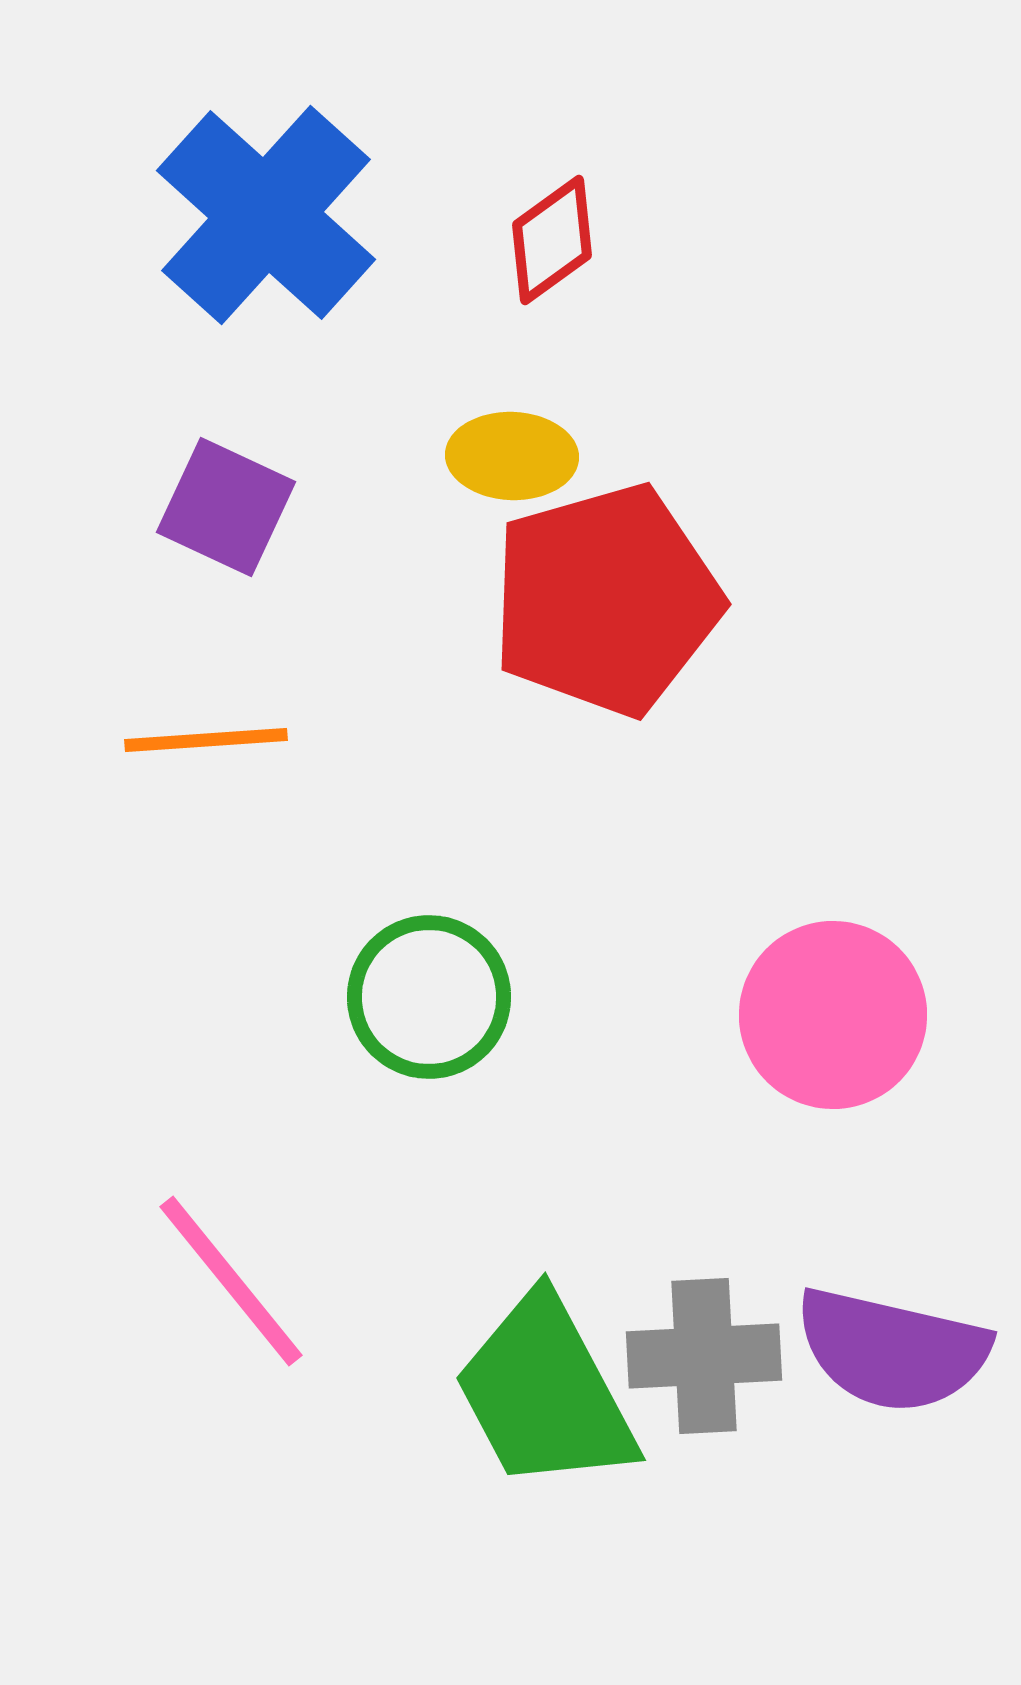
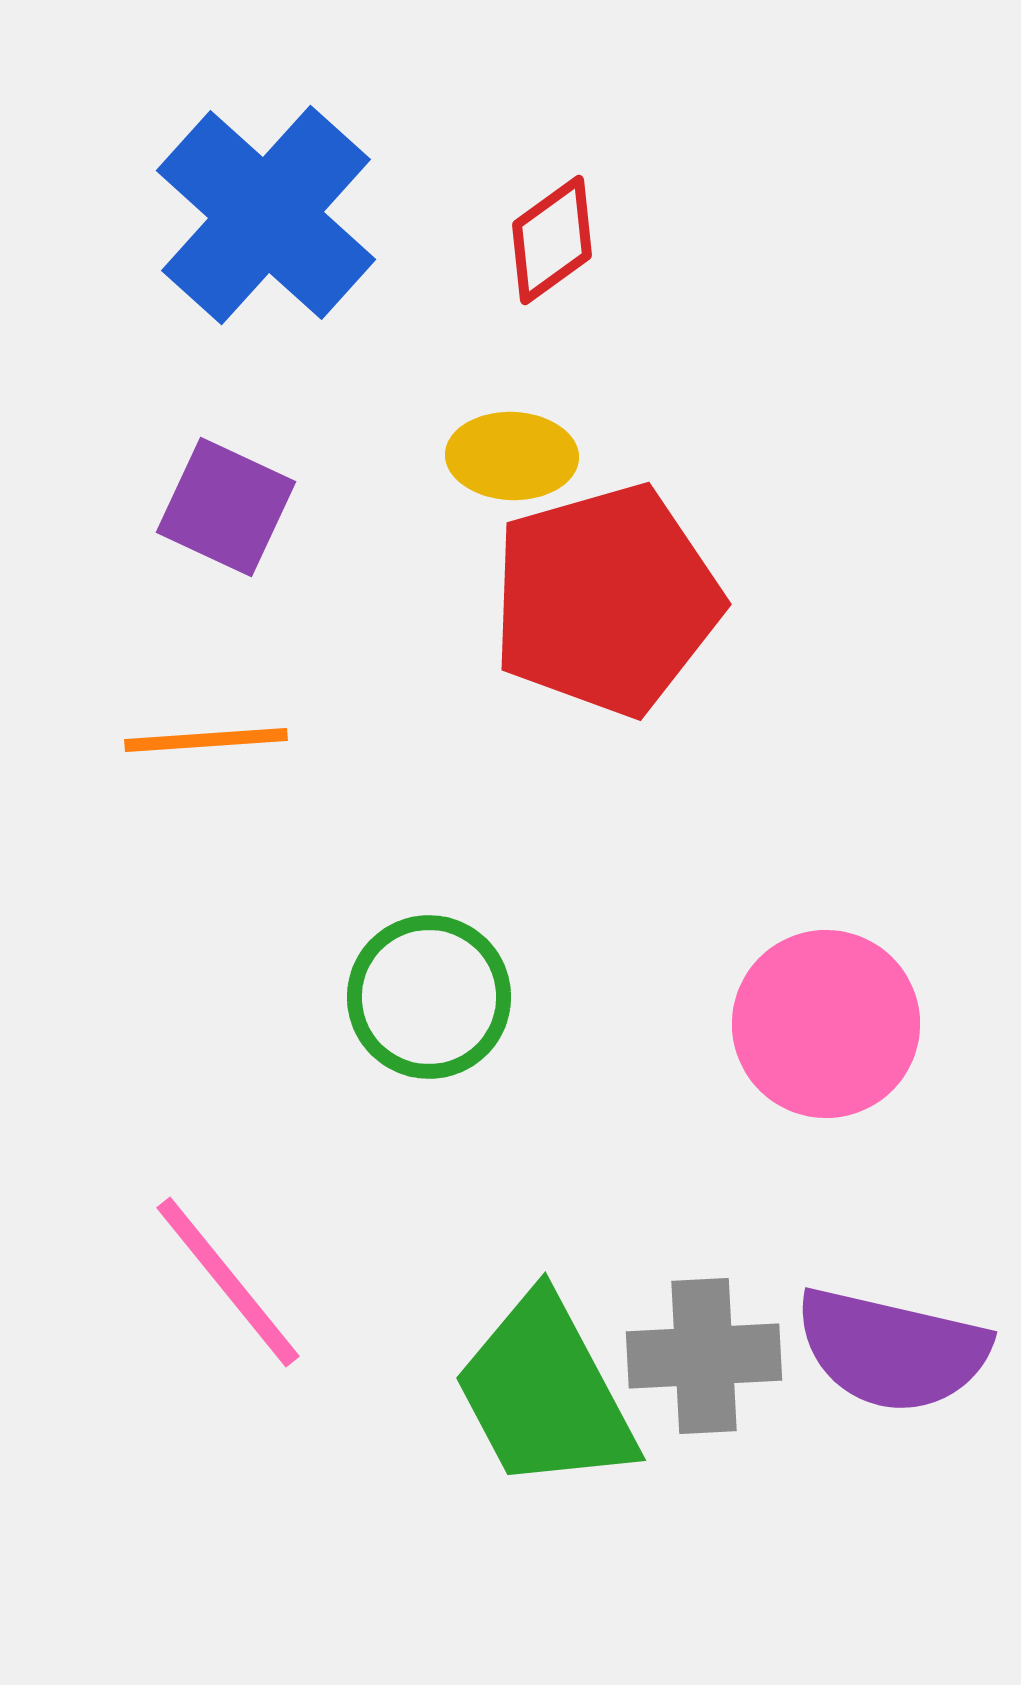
pink circle: moved 7 px left, 9 px down
pink line: moved 3 px left, 1 px down
